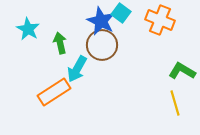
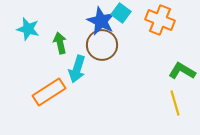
cyan star: rotated 15 degrees counterclockwise
cyan arrow: rotated 12 degrees counterclockwise
orange rectangle: moved 5 px left
